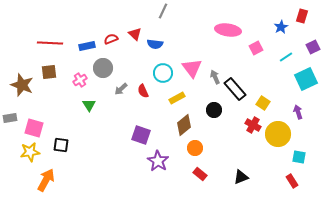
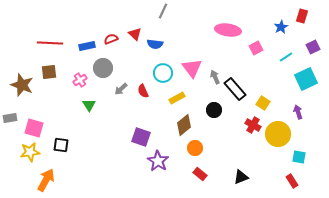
purple square at (141, 135): moved 2 px down
